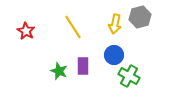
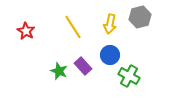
yellow arrow: moved 5 px left
blue circle: moved 4 px left
purple rectangle: rotated 42 degrees counterclockwise
